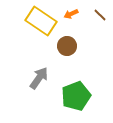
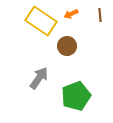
brown line: rotated 40 degrees clockwise
